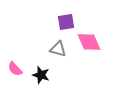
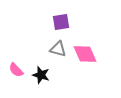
purple square: moved 5 px left
pink diamond: moved 4 px left, 12 px down
pink semicircle: moved 1 px right, 1 px down
